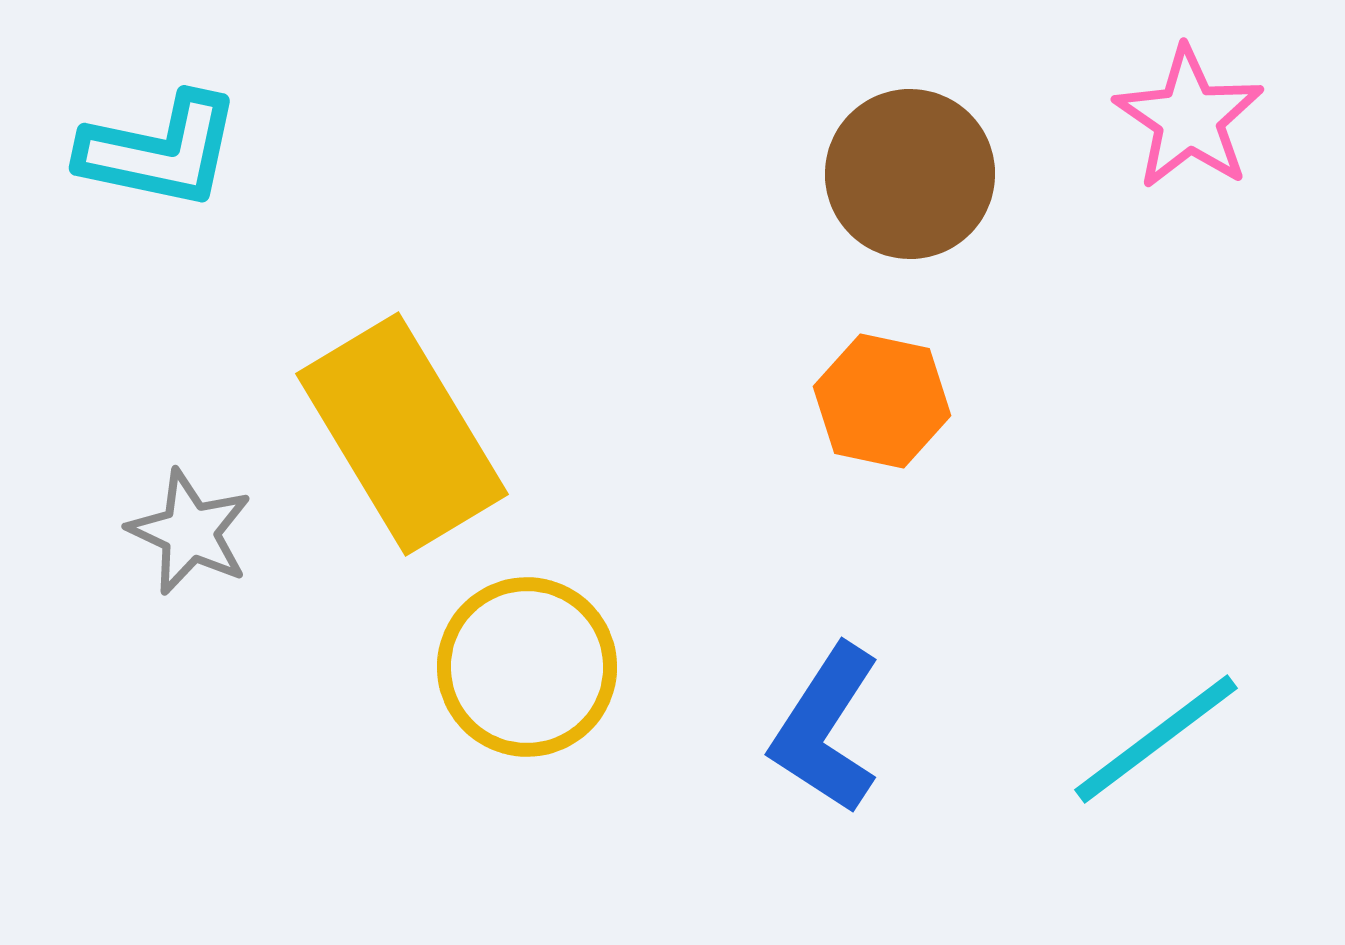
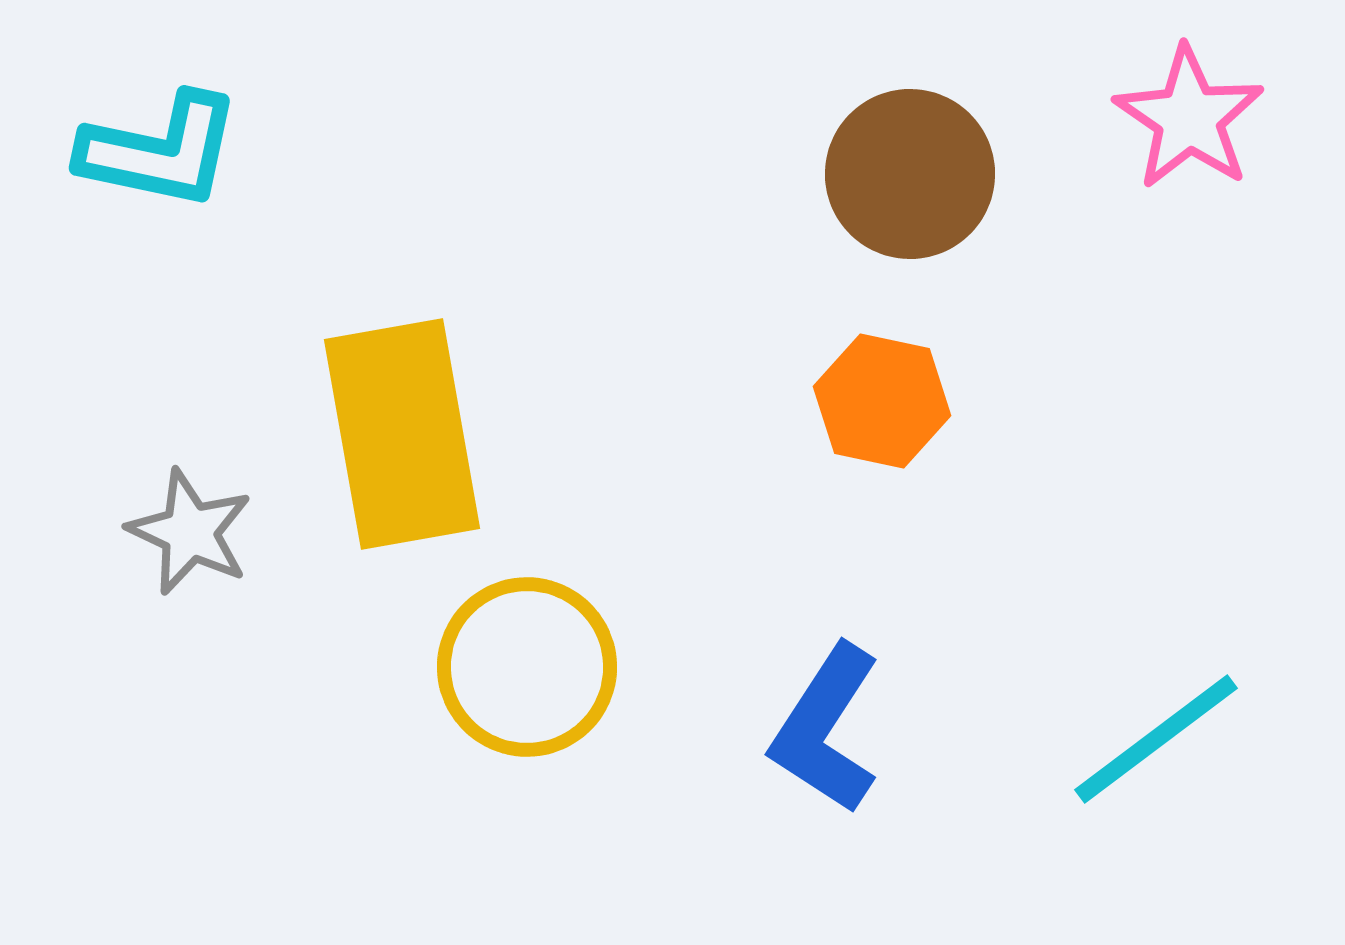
yellow rectangle: rotated 21 degrees clockwise
